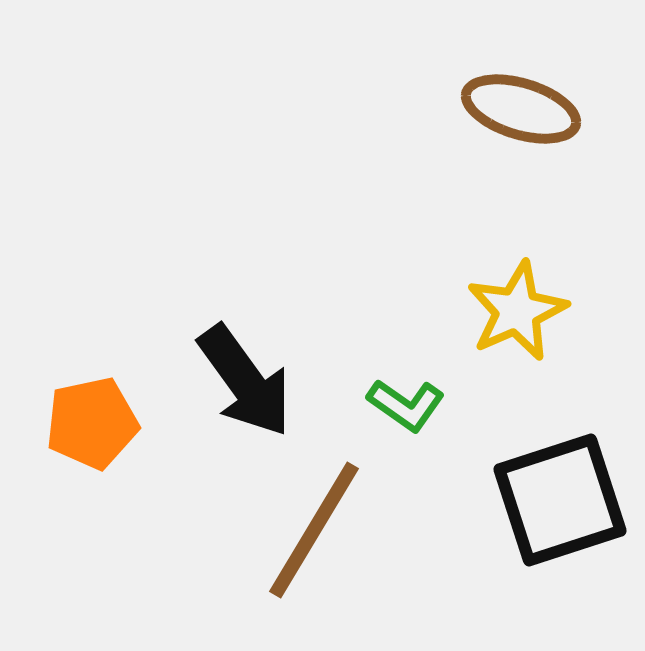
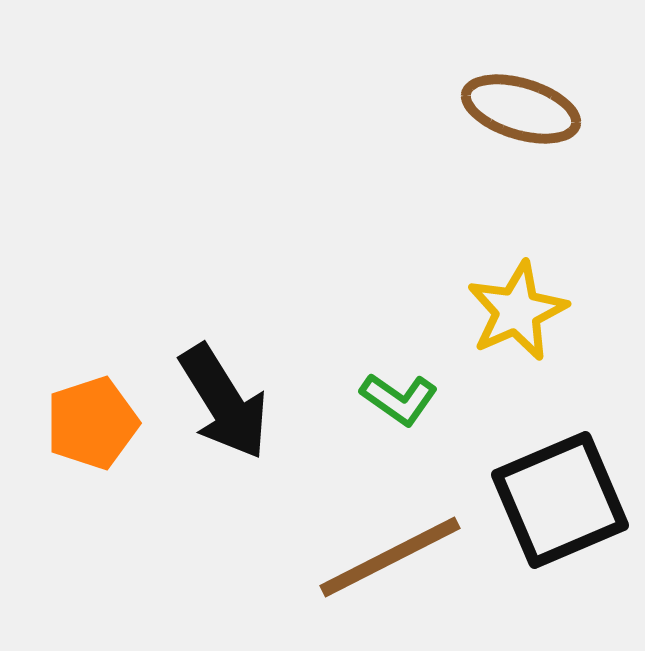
black arrow: moved 21 px left, 21 px down; rotated 4 degrees clockwise
green L-shape: moved 7 px left, 6 px up
orange pentagon: rotated 6 degrees counterclockwise
black square: rotated 5 degrees counterclockwise
brown line: moved 76 px right, 27 px down; rotated 32 degrees clockwise
